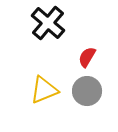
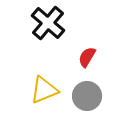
gray circle: moved 5 px down
